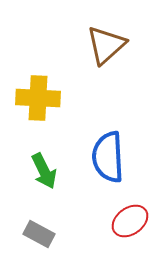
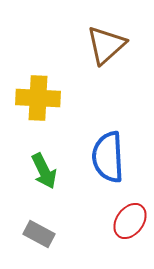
red ellipse: rotated 18 degrees counterclockwise
